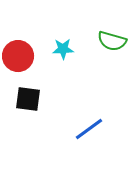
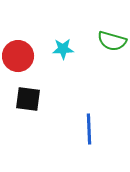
blue line: rotated 56 degrees counterclockwise
